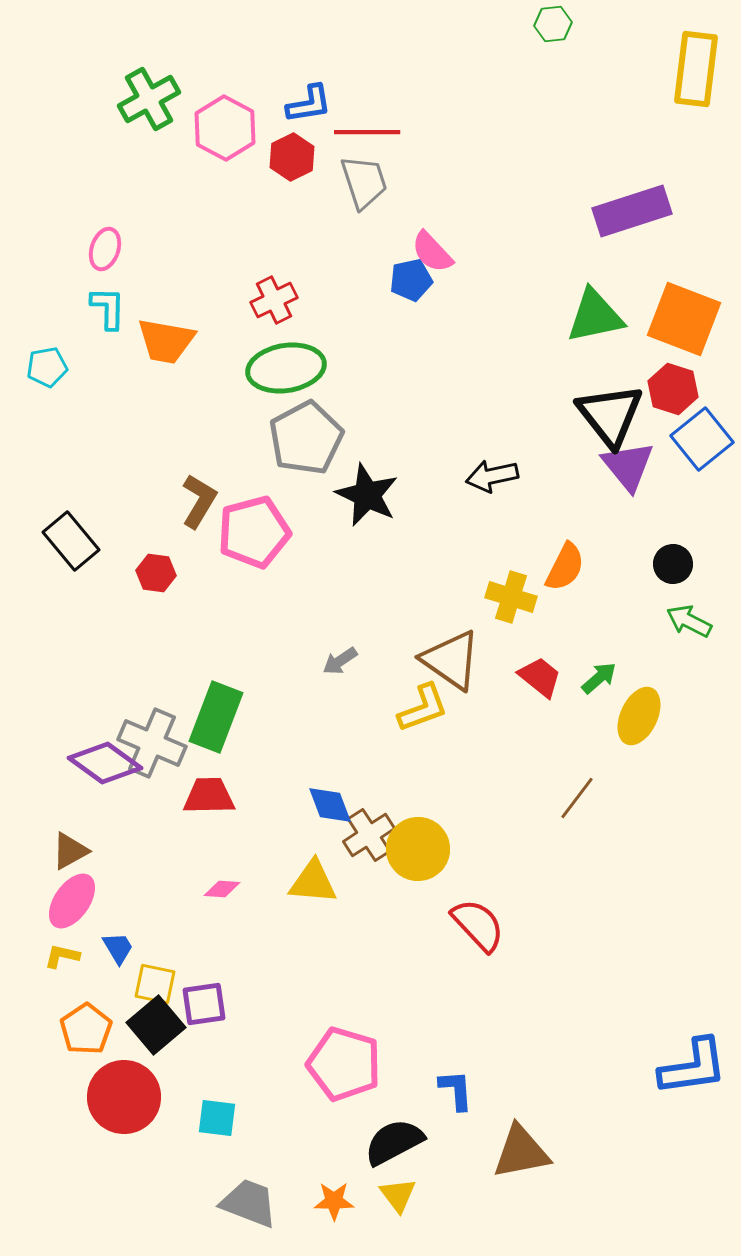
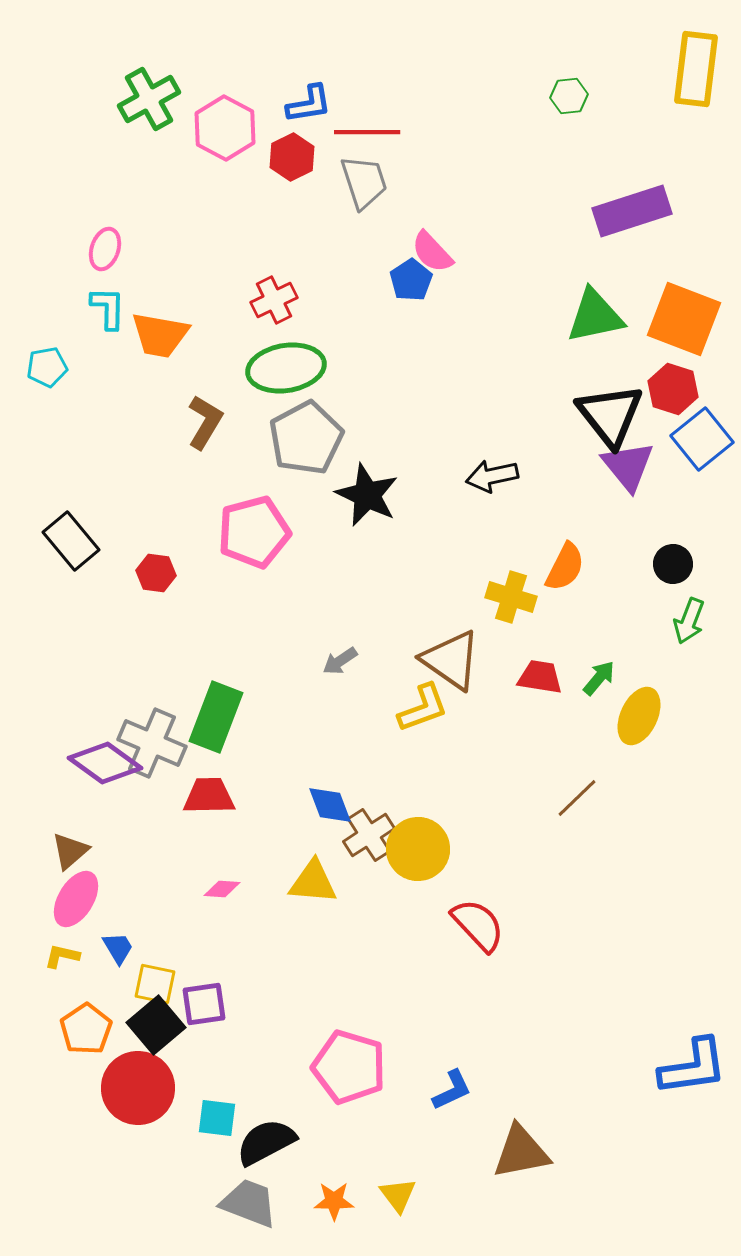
green hexagon at (553, 24): moved 16 px right, 72 px down
blue pentagon at (411, 280): rotated 21 degrees counterclockwise
orange trapezoid at (166, 341): moved 6 px left, 6 px up
brown L-shape at (199, 501): moved 6 px right, 79 px up
green arrow at (689, 621): rotated 96 degrees counterclockwise
red trapezoid at (540, 677): rotated 30 degrees counterclockwise
green arrow at (599, 678): rotated 9 degrees counterclockwise
brown line at (577, 798): rotated 9 degrees clockwise
brown triangle at (70, 851): rotated 12 degrees counterclockwise
pink ellipse at (72, 901): moved 4 px right, 2 px up; rotated 4 degrees counterclockwise
pink pentagon at (344, 1064): moved 5 px right, 3 px down
blue L-shape at (456, 1090): moved 4 px left; rotated 69 degrees clockwise
red circle at (124, 1097): moved 14 px right, 9 px up
black semicircle at (394, 1142): moved 128 px left
